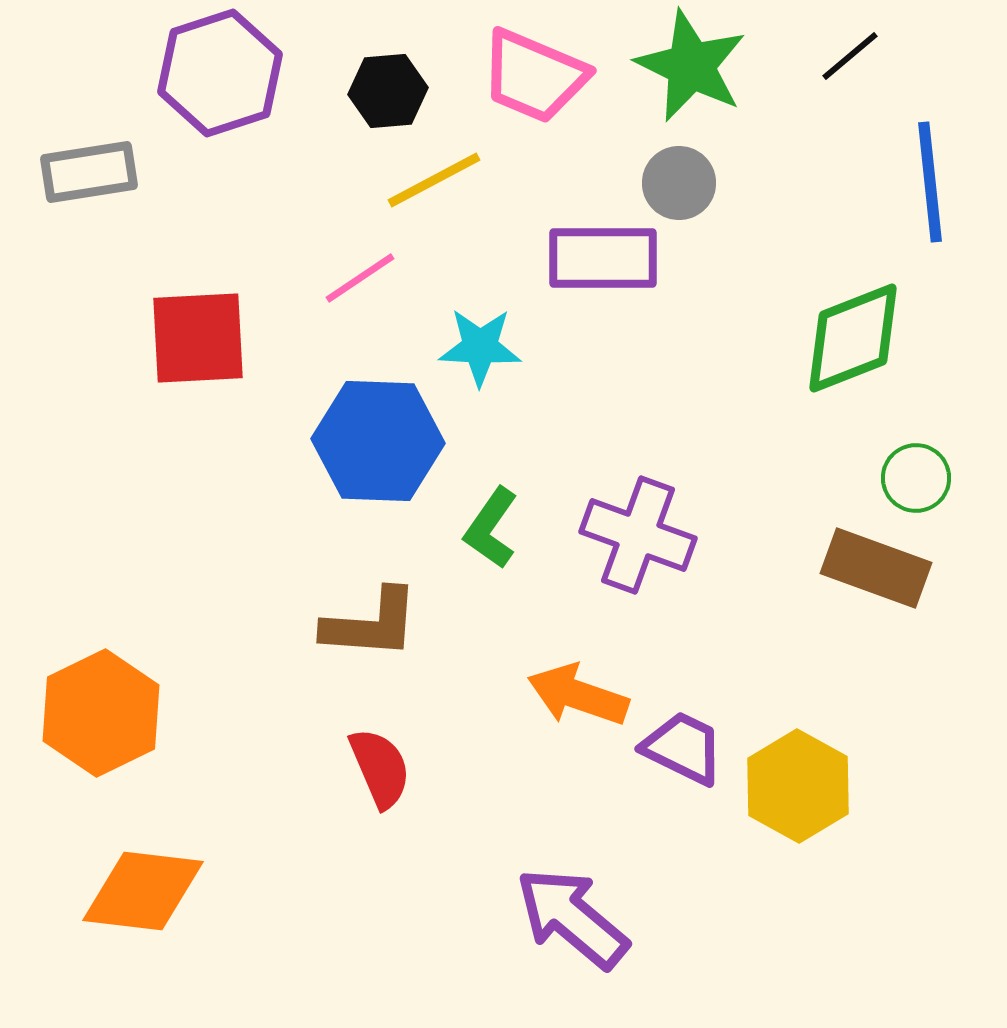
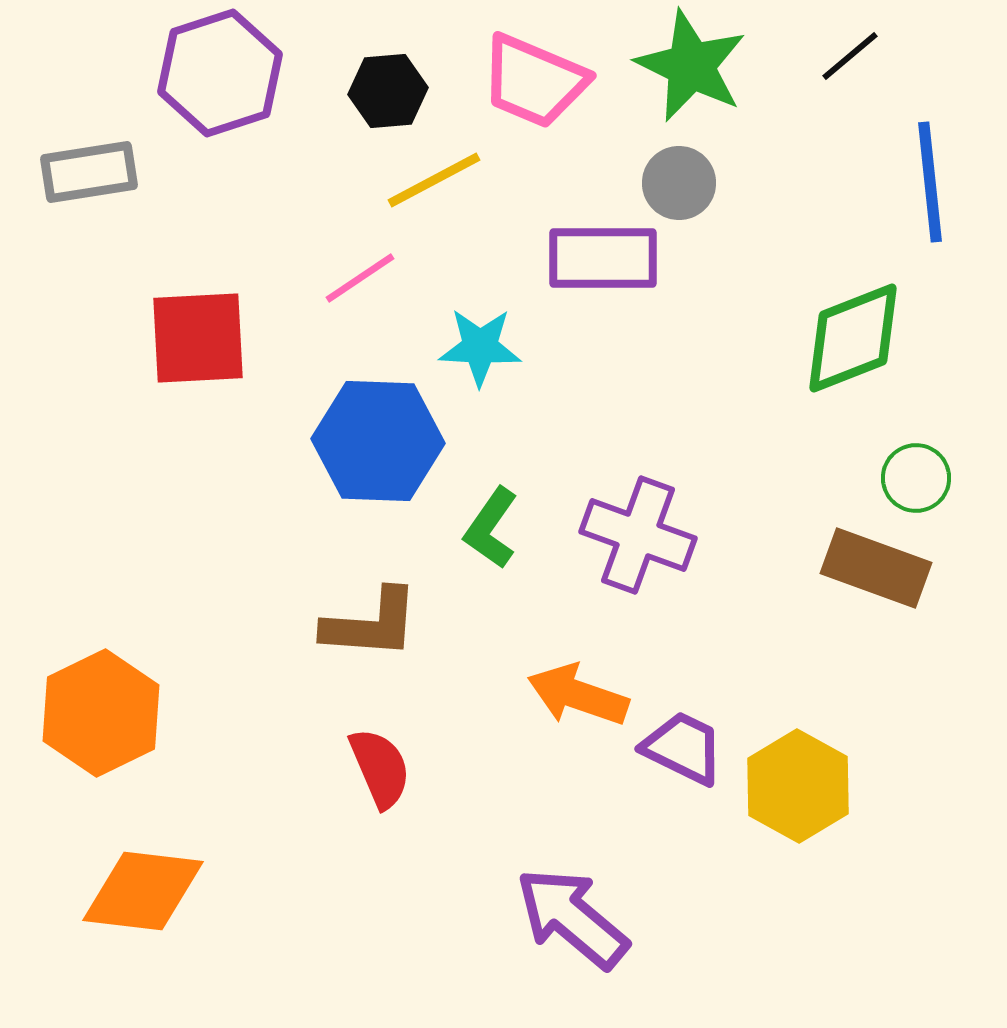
pink trapezoid: moved 5 px down
